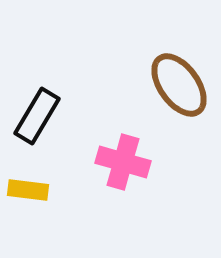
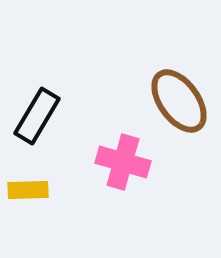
brown ellipse: moved 16 px down
yellow rectangle: rotated 9 degrees counterclockwise
